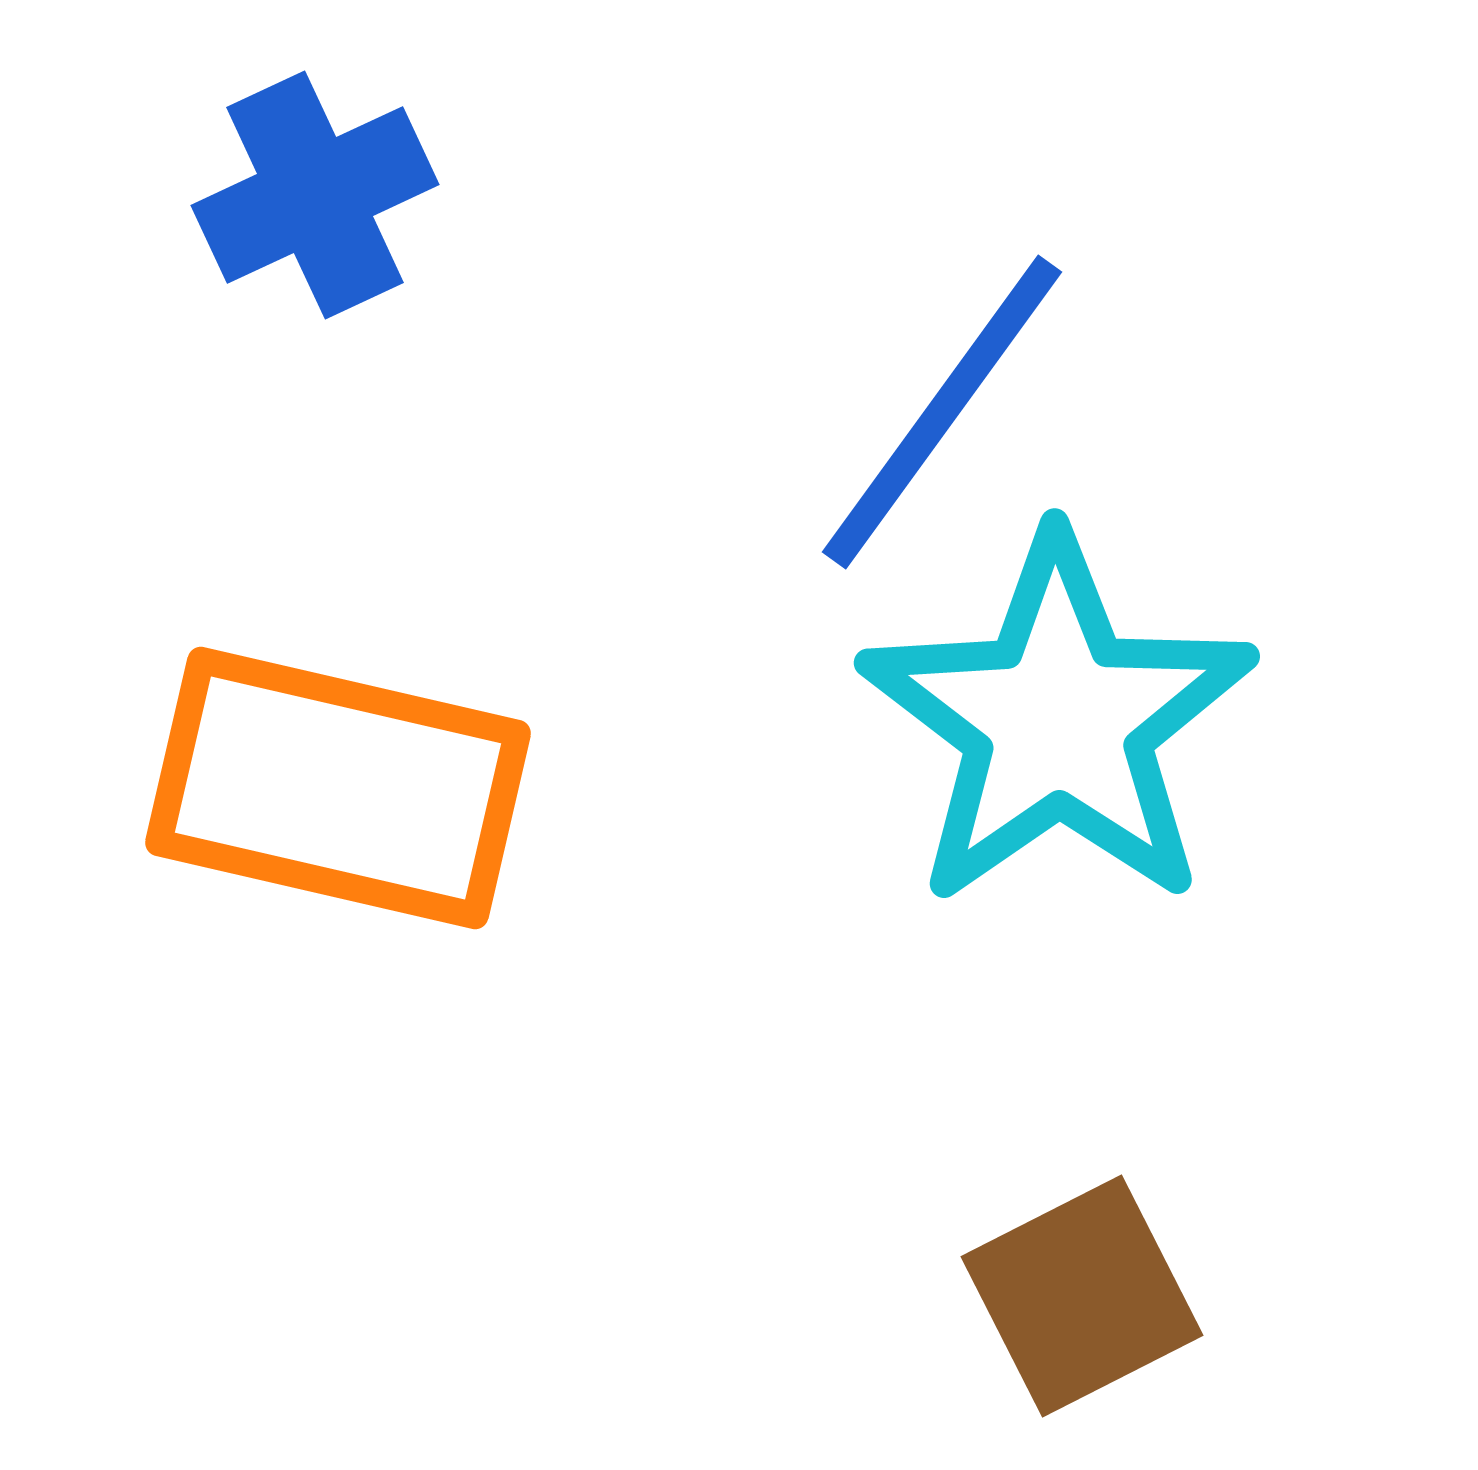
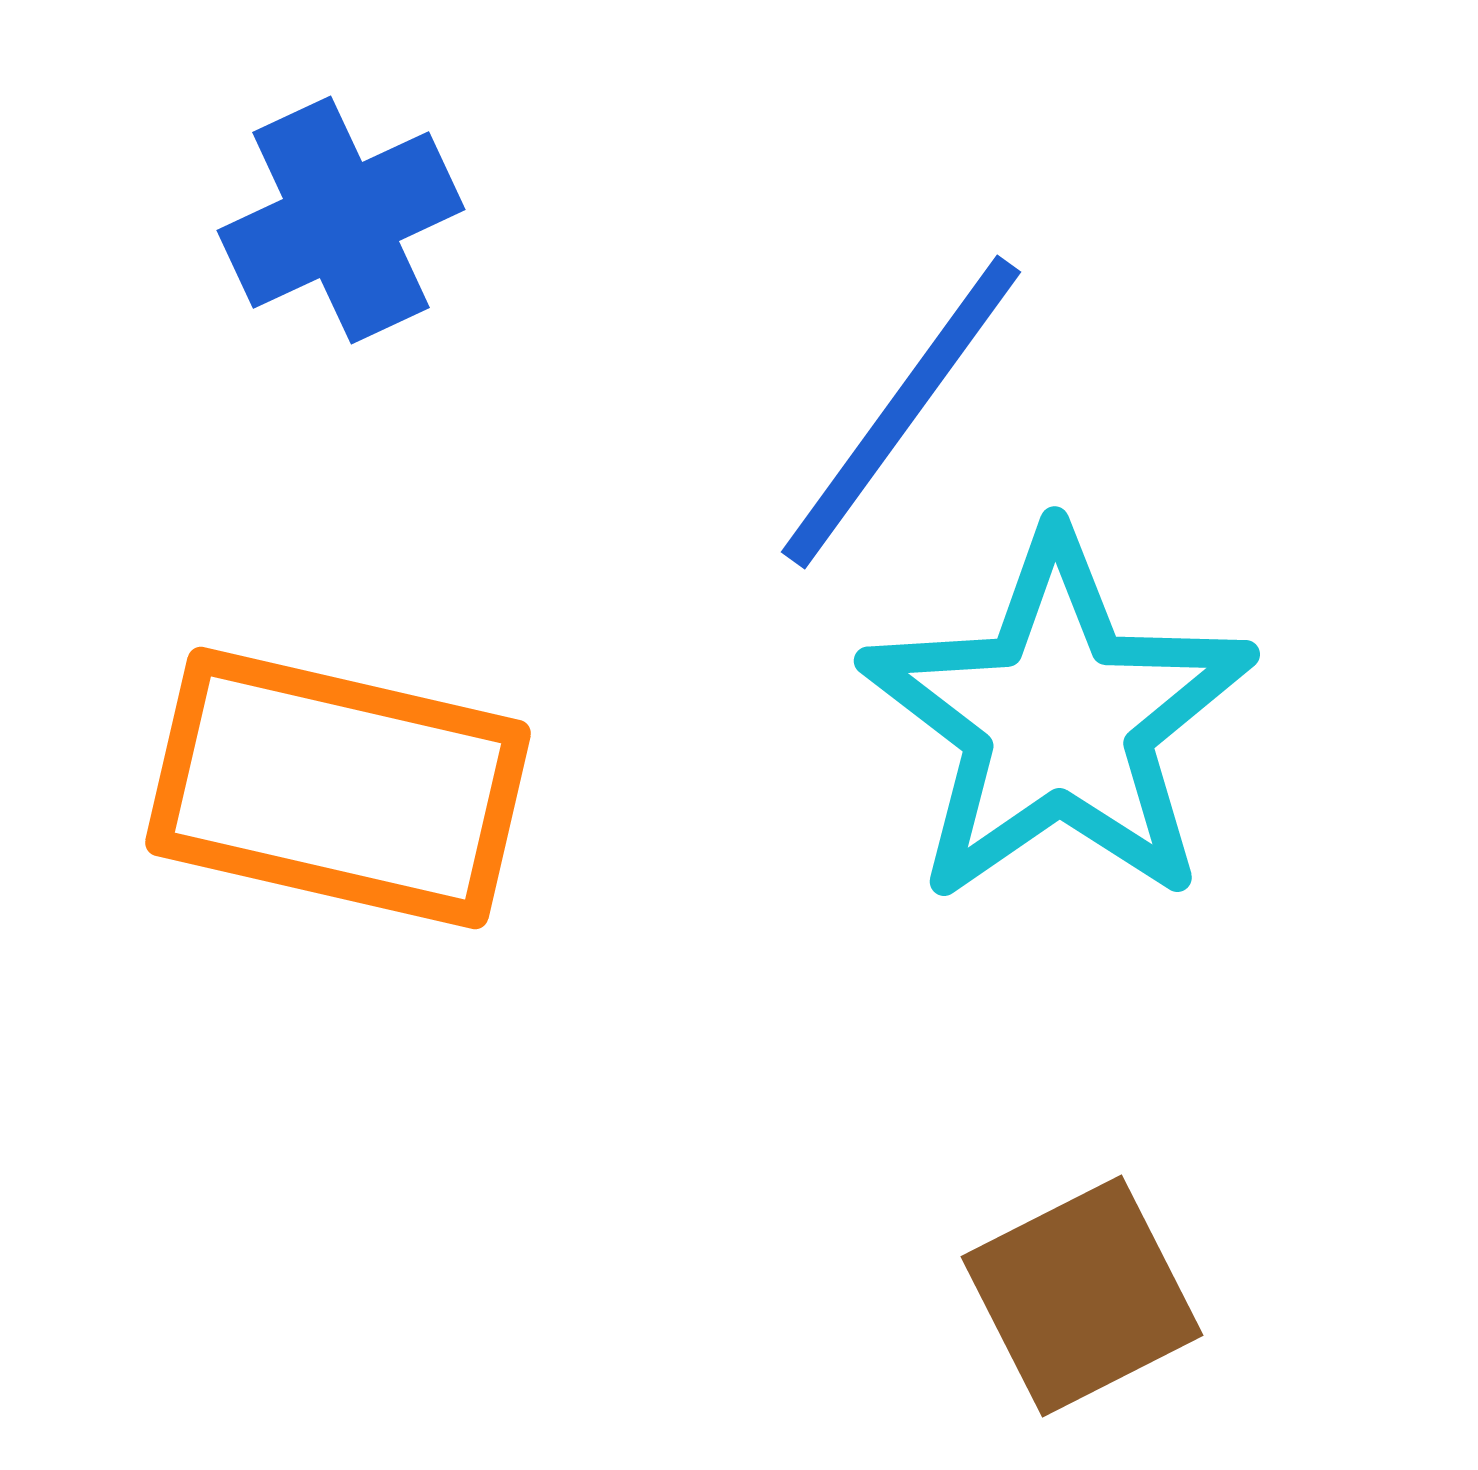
blue cross: moved 26 px right, 25 px down
blue line: moved 41 px left
cyan star: moved 2 px up
